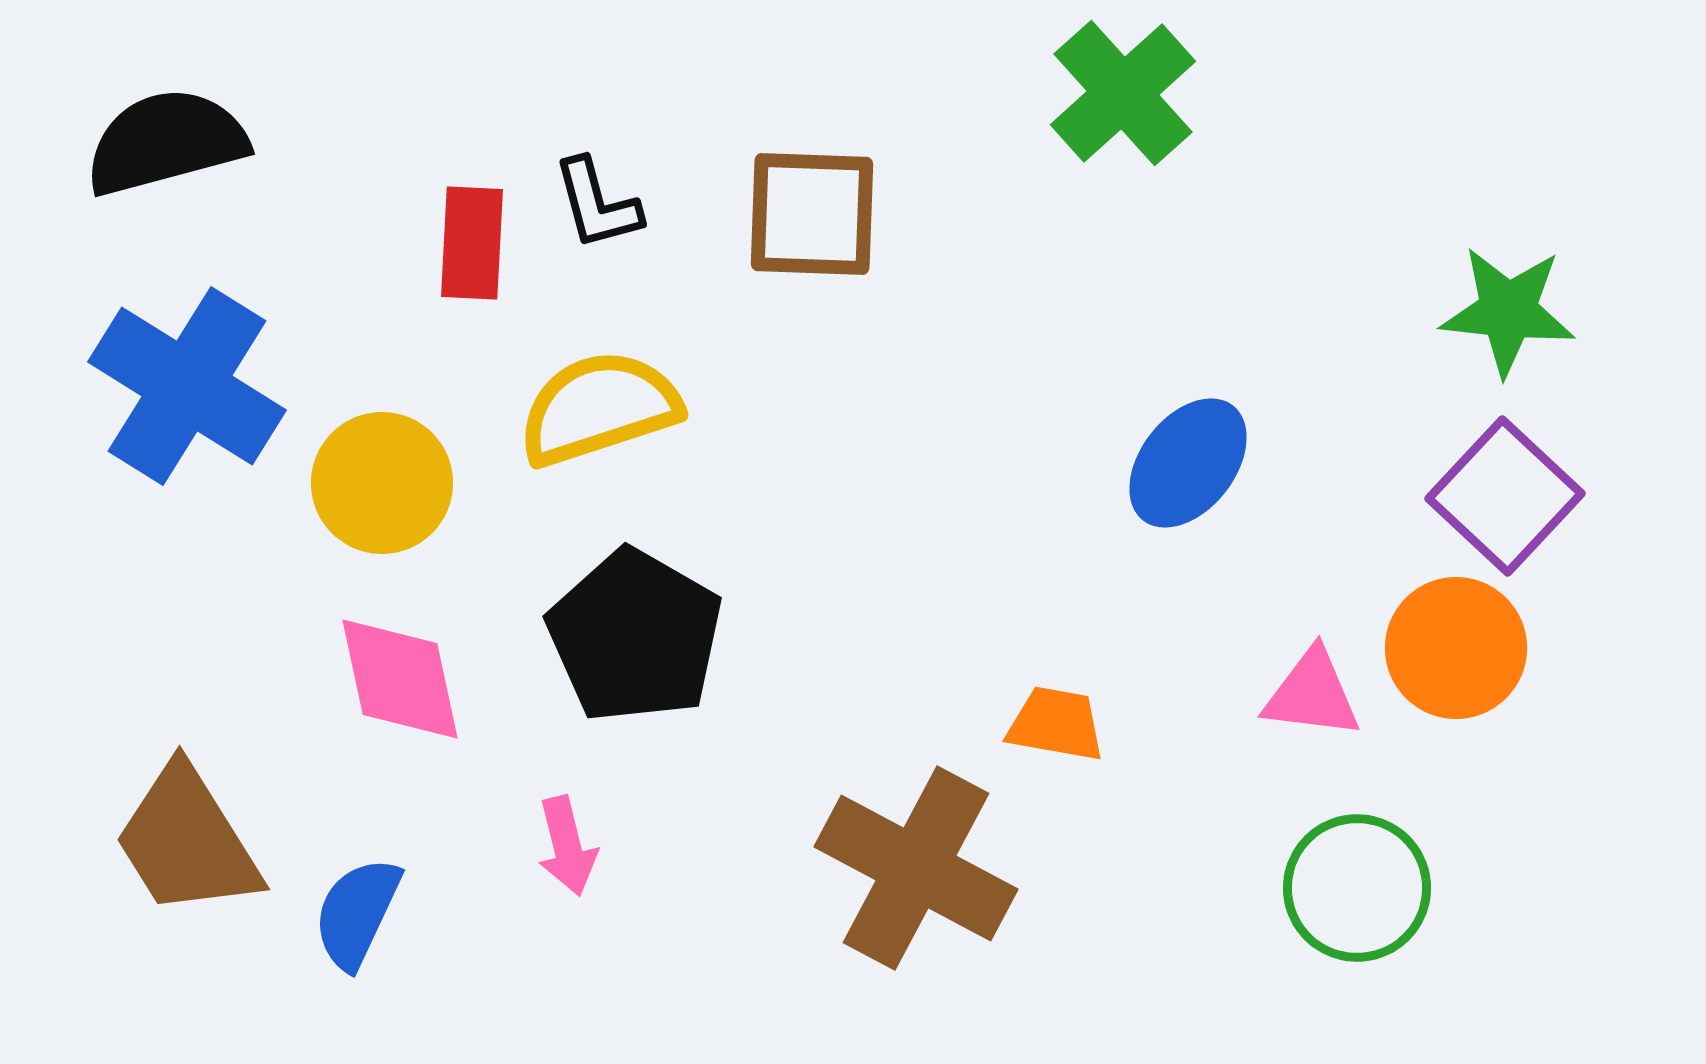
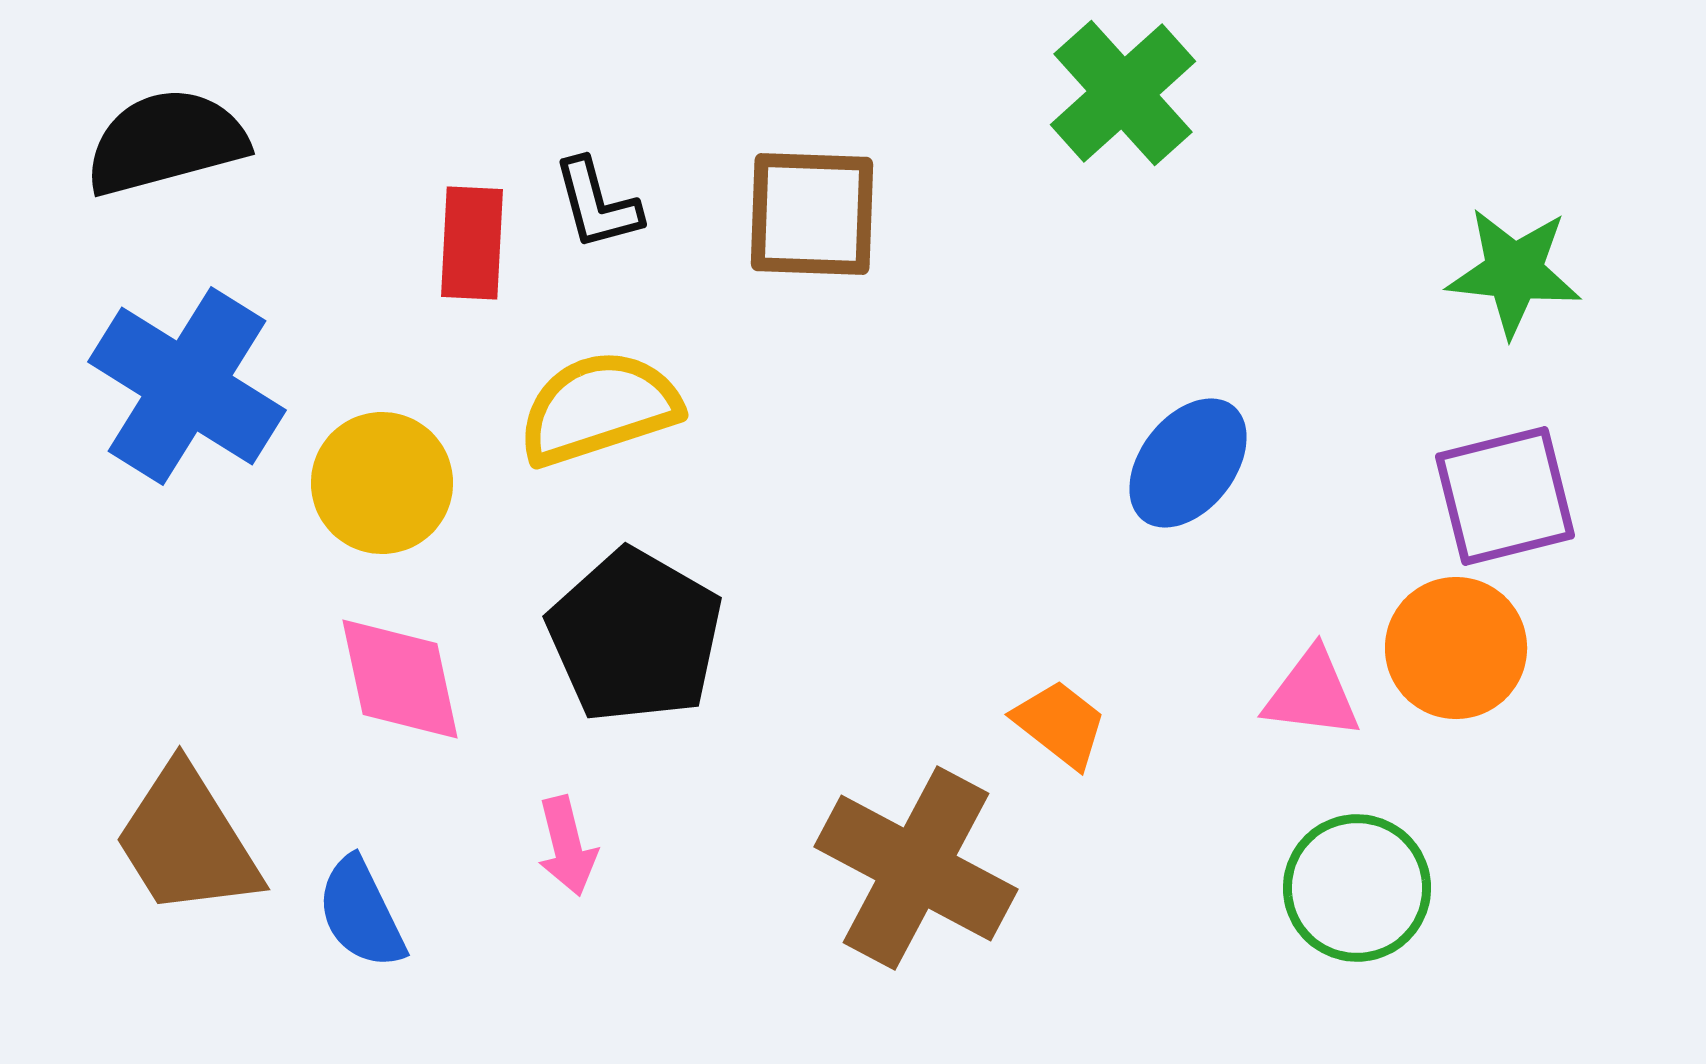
green star: moved 6 px right, 39 px up
purple square: rotated 33 degrees clockwise
orange trapezoid: moved 4 px right; rotated 28 degrees clockwise
blue semicircle: moved 4 px right; rotated 51 degrees counterclockwise
